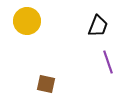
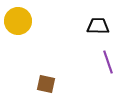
yellow circle: moved 9 px left
black trapezoid: rotated 110 degrees counterclockwise
